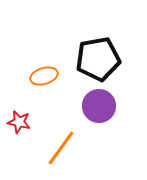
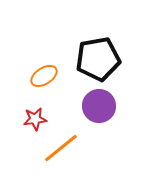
orange ellipse: rotated 16 degrees counterclockwise
red star: moved 16 px right, 3 px up; rotated 20 degrees counterclockwise
orange line: rotated 15 degrees clockwise
